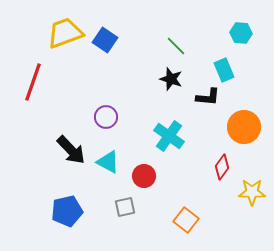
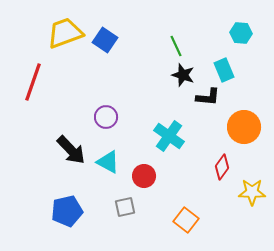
green line: rotated 20 degrees clockwise
black star: moved 12 px right, 4 px up
